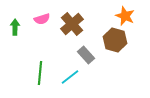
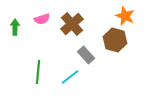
green line: moved 2 px left, 1 px up
